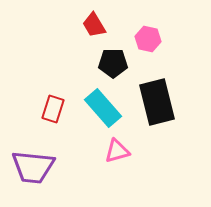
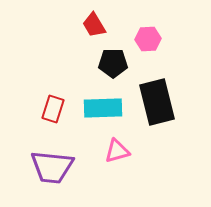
pink hexagon: rotated 15 degrees counterclockwise
cyan rectangle: rotated 51 degrees counterclockwise
purple trapezoid: moved 19 px right
